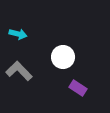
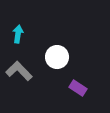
cyan arrow: rotated 96 degrees counterclockwise
white circle: moved 6 px left
